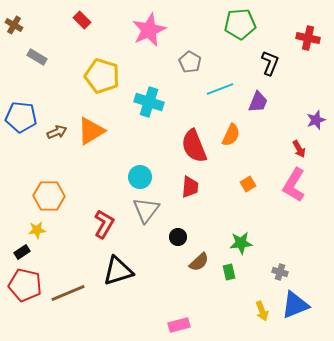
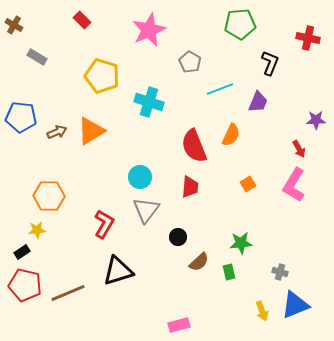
purple star: rotated 18 degrees clockwise
